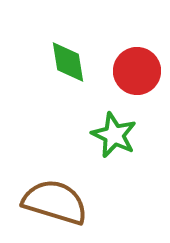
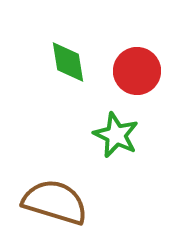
green star: moved 2 px right
